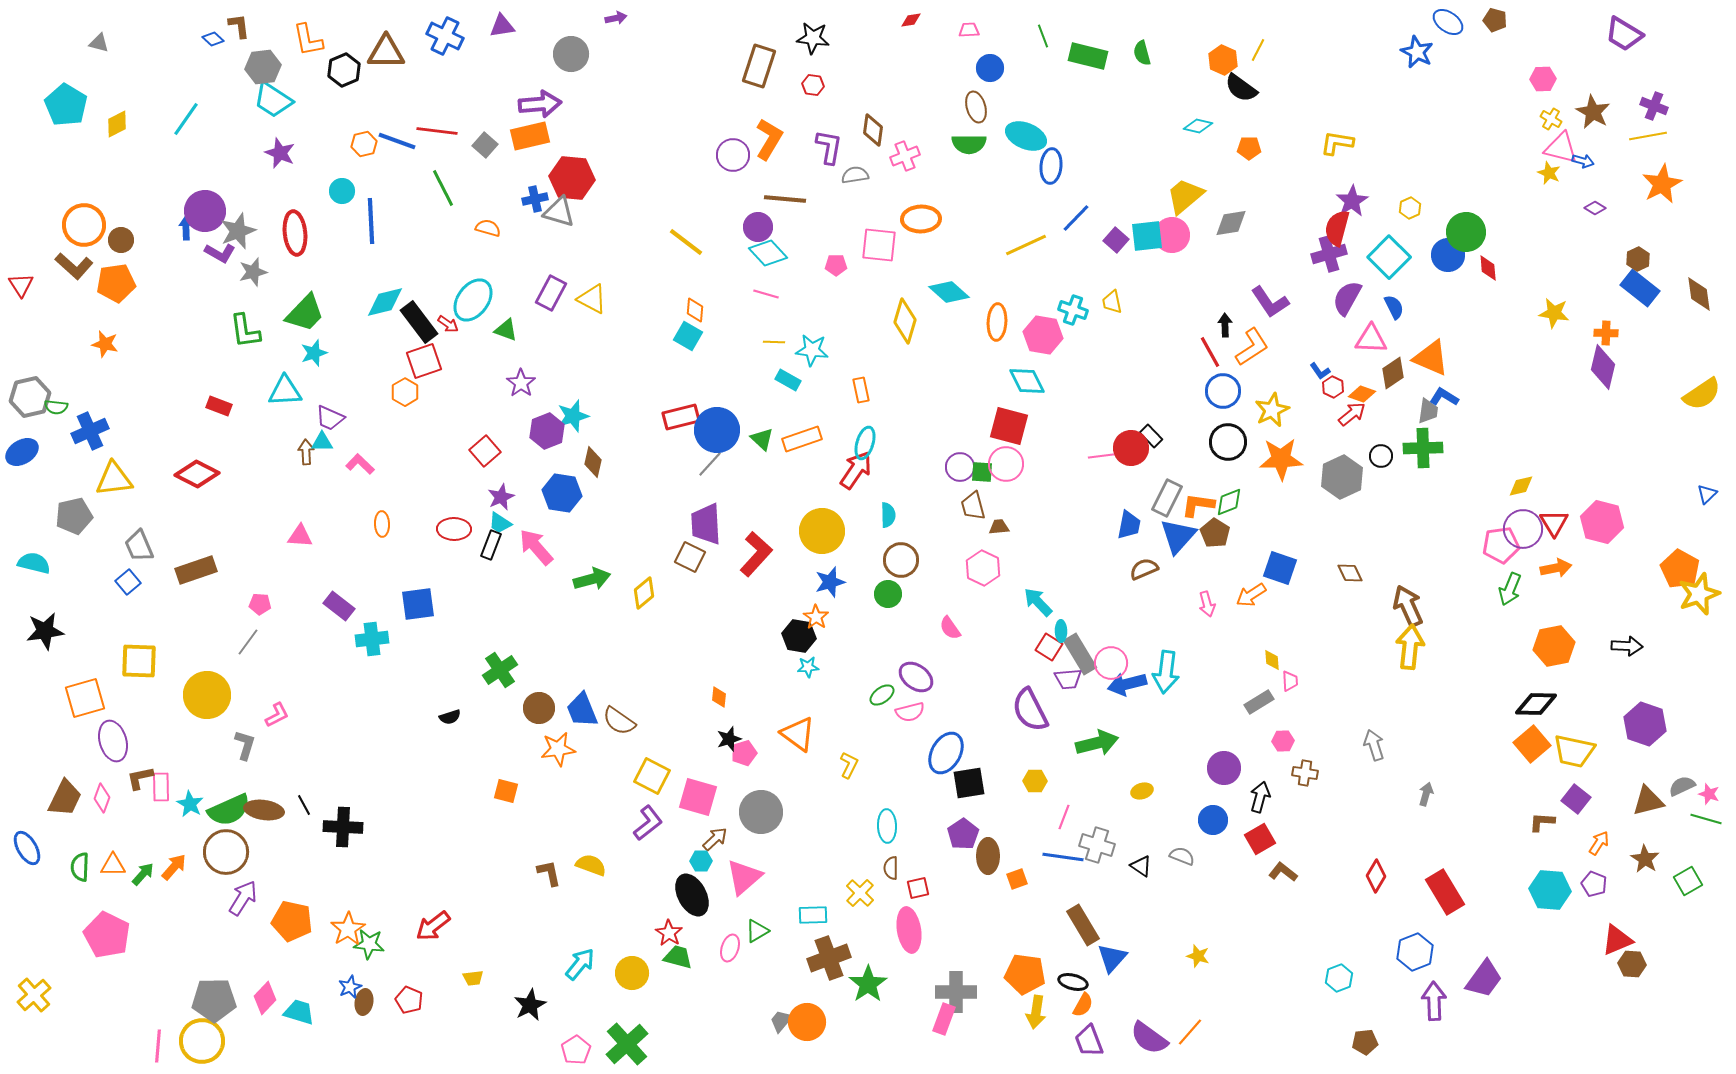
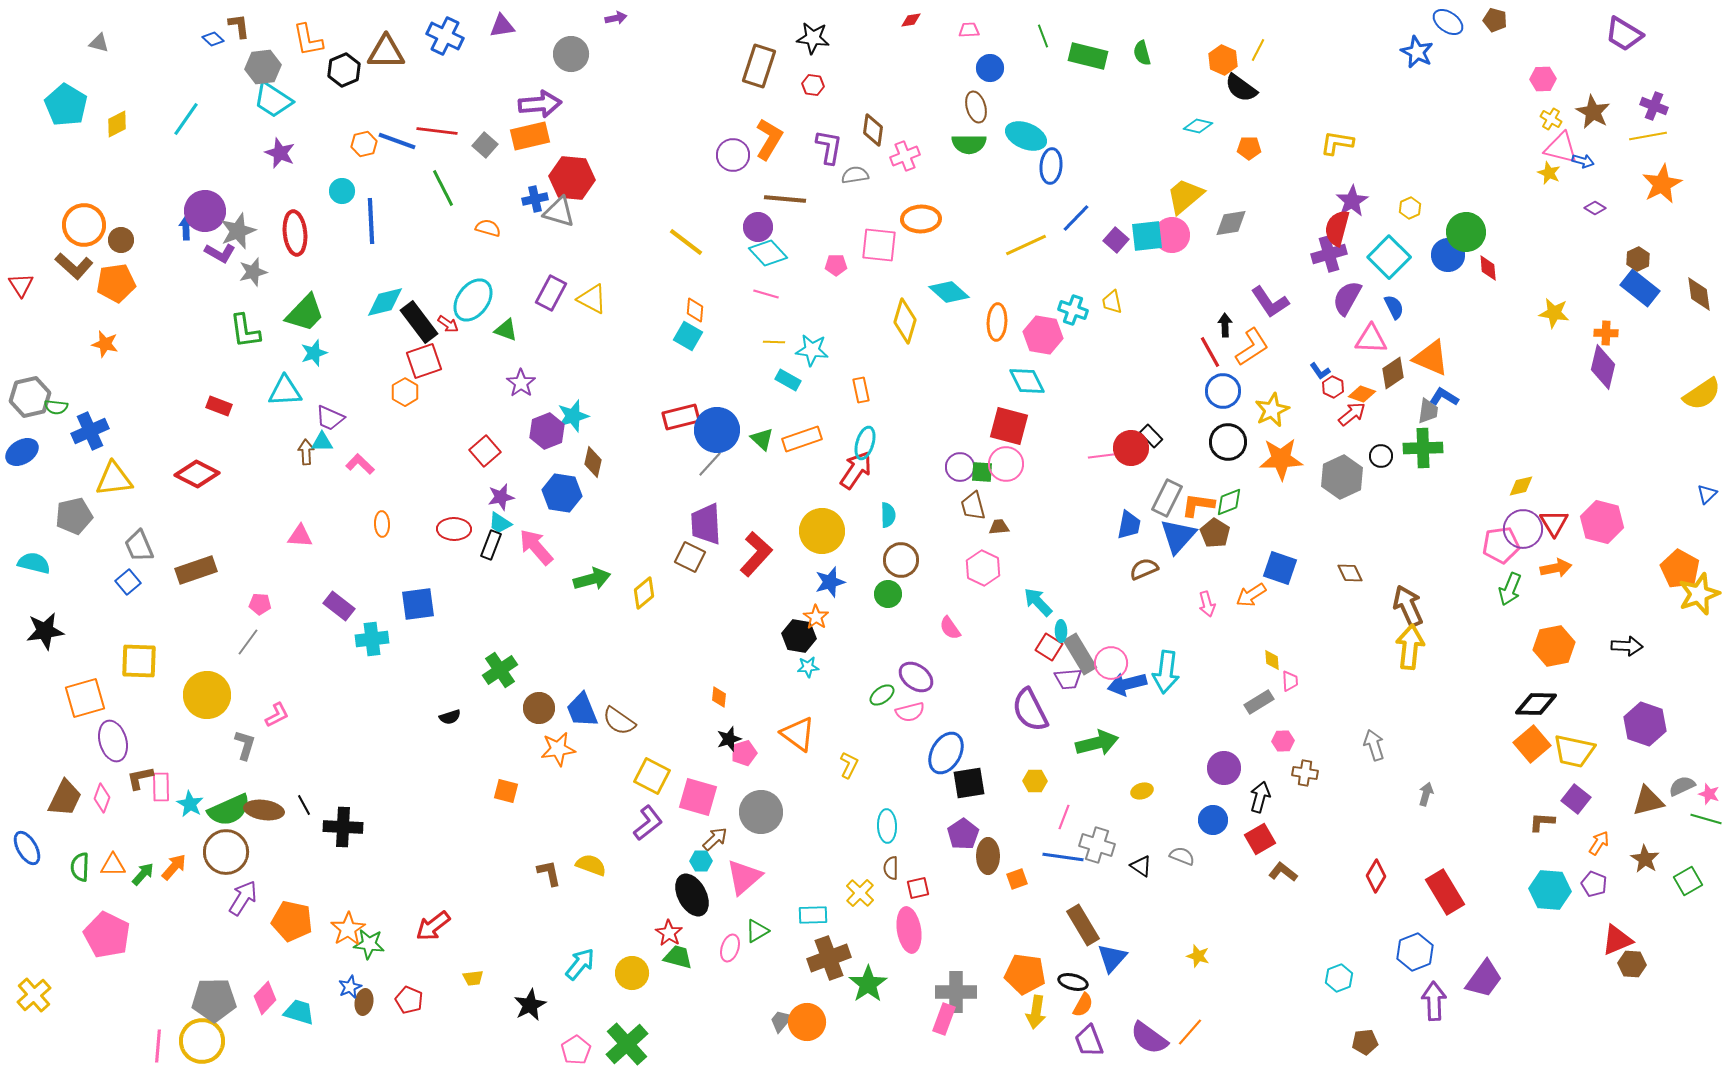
purple star at (501, 497): rotated 12 degrees clockwise
